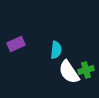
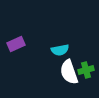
cyan semicircle: moved 4 px right; rotated 72 degrees clockwise
white semicircle: rotated 15 degrees clockwise
